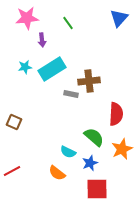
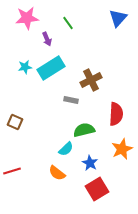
blue triangle: moved 1 px left
purple arrow: moved 5 px right, 1 px up; rotated 16 degrees counterclockwise
cyan rectangle: moved 1 px left, 1 px up
brown cross: moved 2 px right, 1 px up; rotated 20 degrees counterclockwise
gray rectangle: moved 6 px down
brown square: moved 1 px right
green semicircle: moved 10 px left, 7 px up; rotated 55 degrees counterclockwise
cyan semicircle: moved 2 px left, 3 px up; rotated 70 degrees counterclockwise
blue star: rotated 21 degrees counterclockwise
red line: rotated 12 degrees clockwise
red square: rotated 30 degrees counterclockwise
